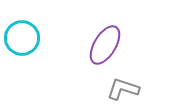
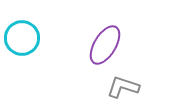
gray L-shape: moved 2 px up
